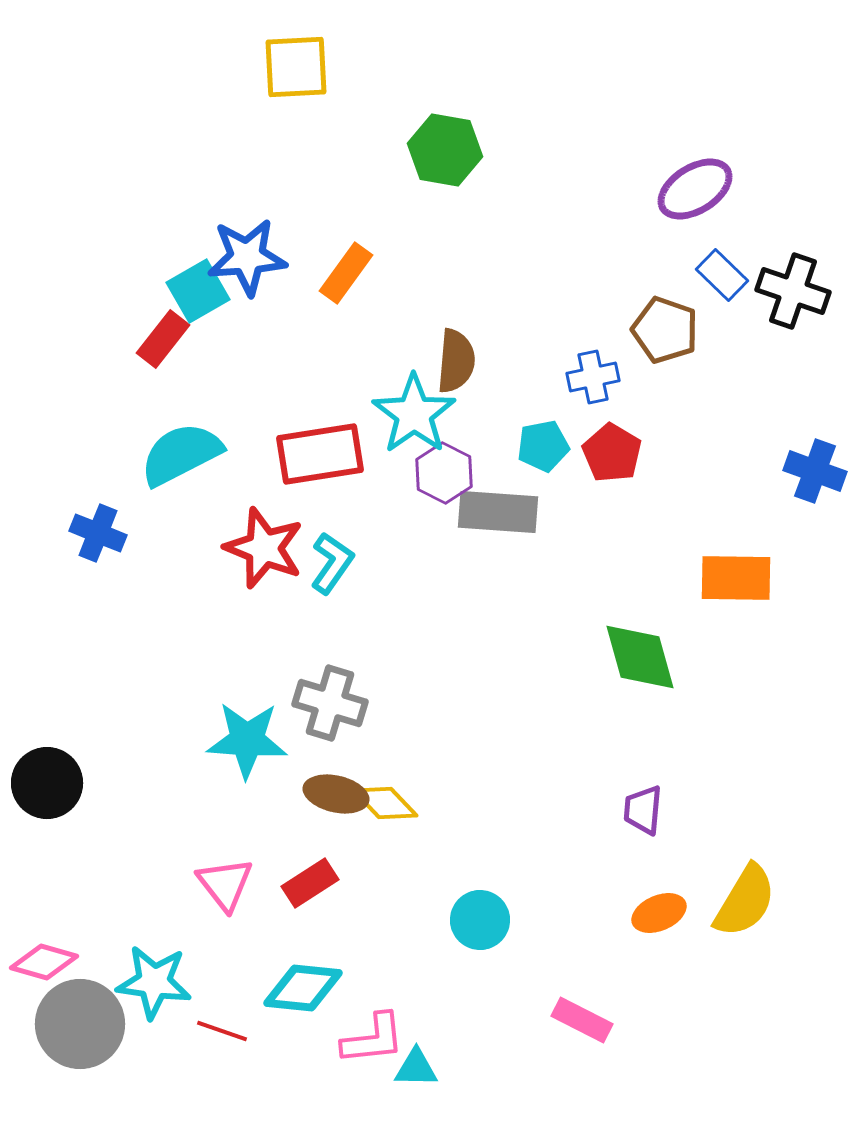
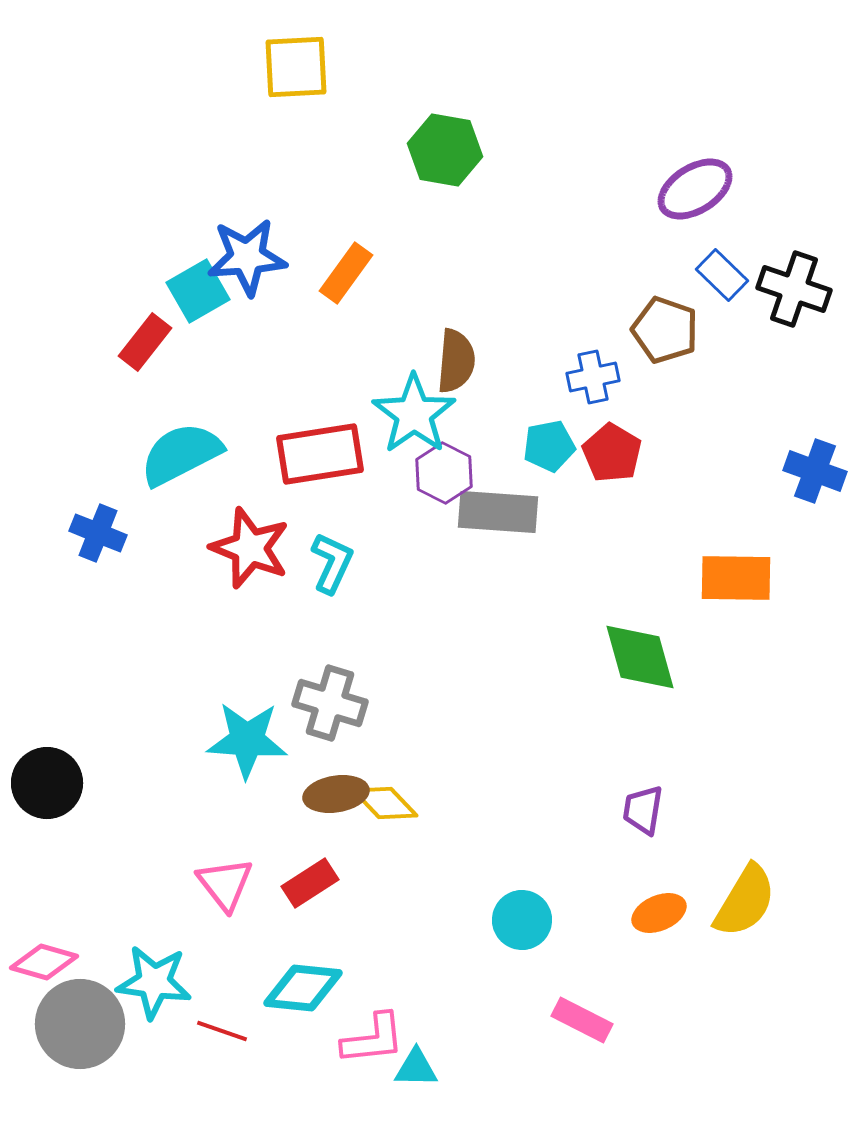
black cross at (793, 291): moved 1 px right, 2 px up
red rectangle at (163, 339): moved 18 px left, 3 px down
cyan pentagon at (543, 446): moved 6 px right
red star at (264, 548): moved 14 px left
cyan L-shape at (332, 563): rotated 10 degrees counterclockwise
brown ellipse at (336, 794): rotated 22 degrees counterclockwise
purple trapezoid at (643, 810): rotated 4 degrees clockwise
cyan circle at (480, 920): moved 42 px right
